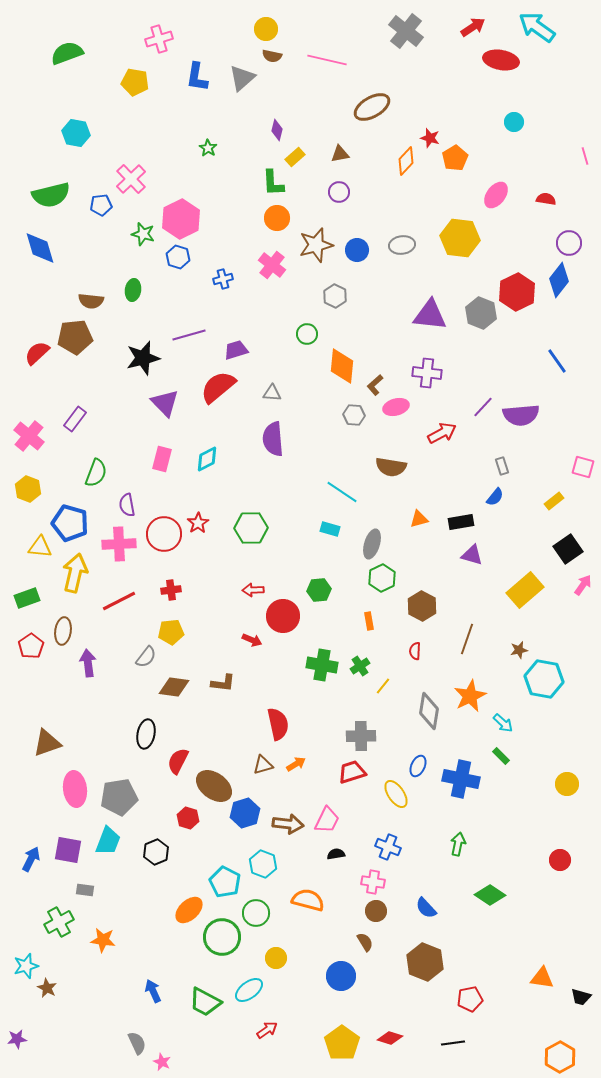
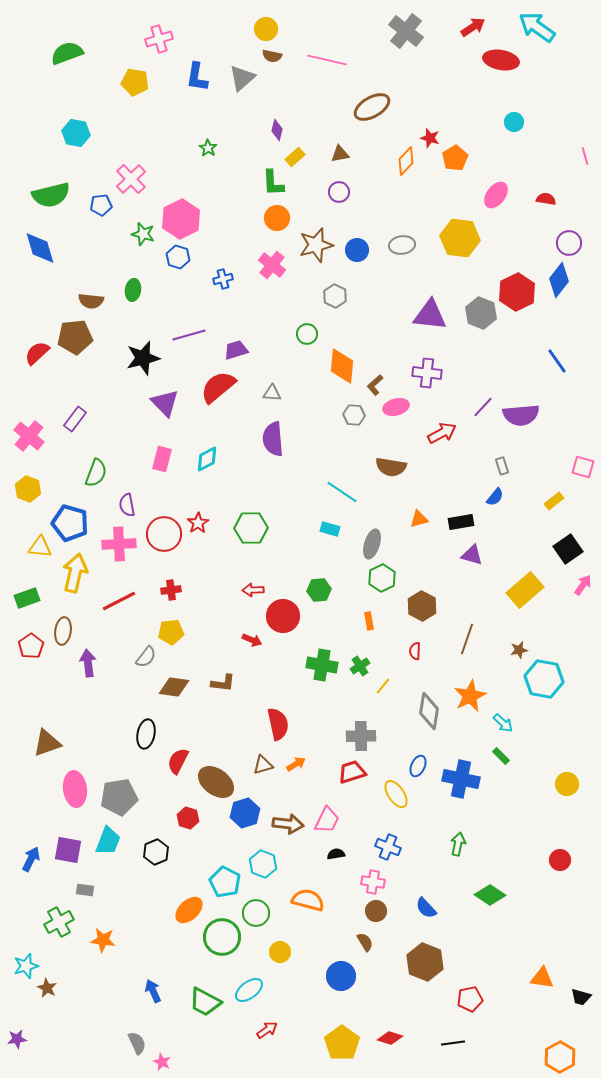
brown ellipse at (214, 786): moved 2 px right, 4 px up
yellow circle at (276, 958): moved 4 px right, 6 px up
